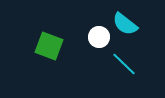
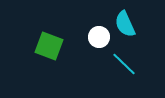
cyan semicircle: rotated 28 degrees clockwise
